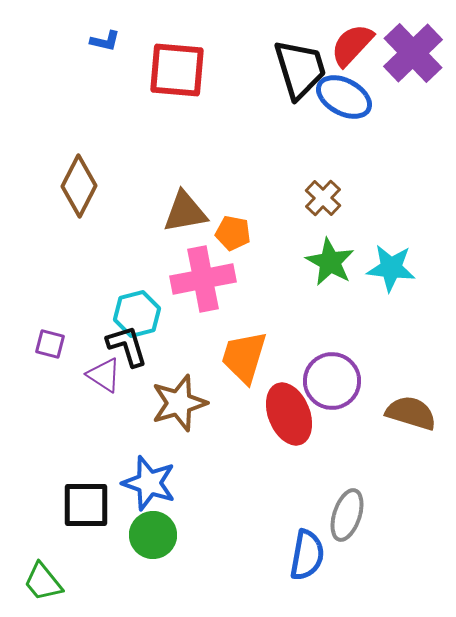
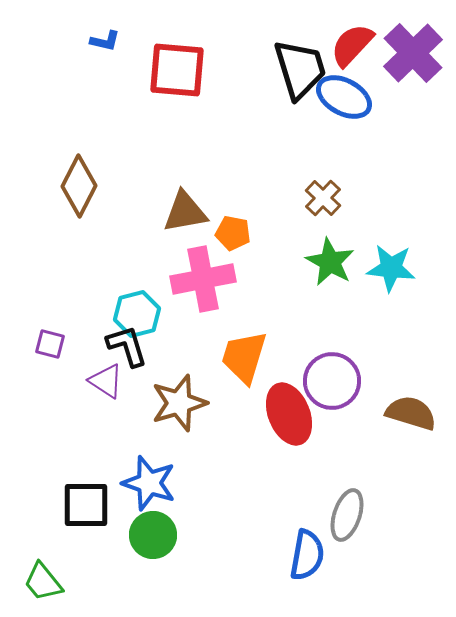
purple triangle: moved 2 px right, 6 px down
